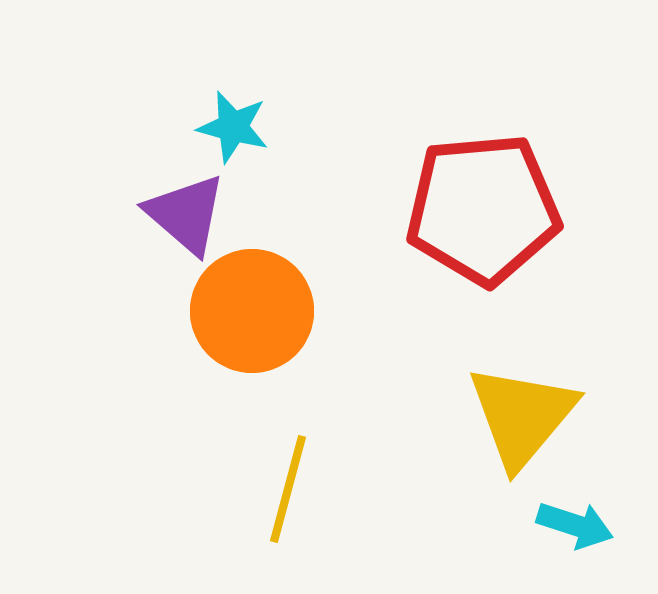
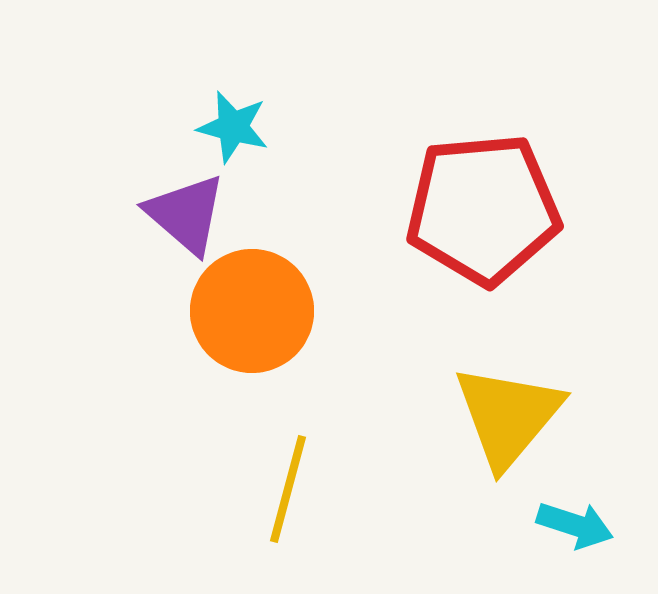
yellow triangle: moved 14 px left
